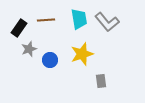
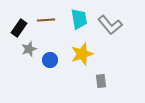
gray L-shape: moved 3 px right, 3 px down
